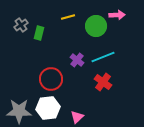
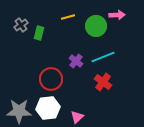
purple cross: moved 1 px left, 1 px down
